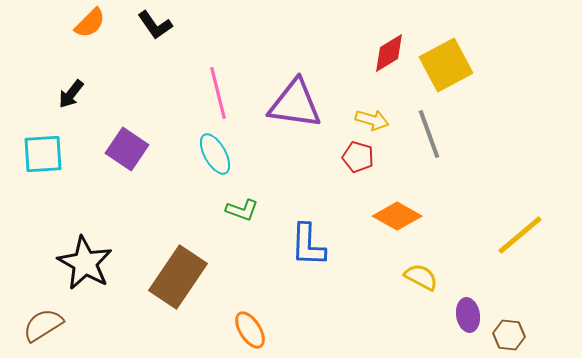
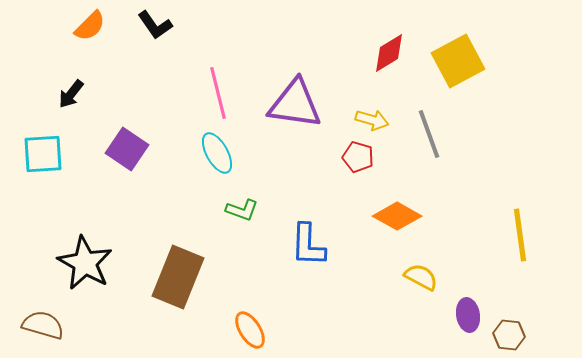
orange semicircle: moved 3 px down
yellow square: moved 12 px right, 4 px up
cyan ellipse: moved 2 px right, 1 px up
yellow line: rotated 58 degrees counterclockwise
brown rectangle: rotated 12 degrees counterclockwise
brown semicircle: rotated 48 degrees clockwise
